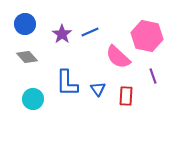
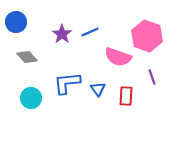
blue circle: moved 9 px left, 2 px up
pink hexagon: rotated 8 degrees clockwise
pink semicircle: rotated 24 degrees counterclockwise
purple line: moved 1 px left, 1 px down
blue L-shape: rotated 84 degrees clockwise
cyan circle: moved 2 px left, 1 px up
